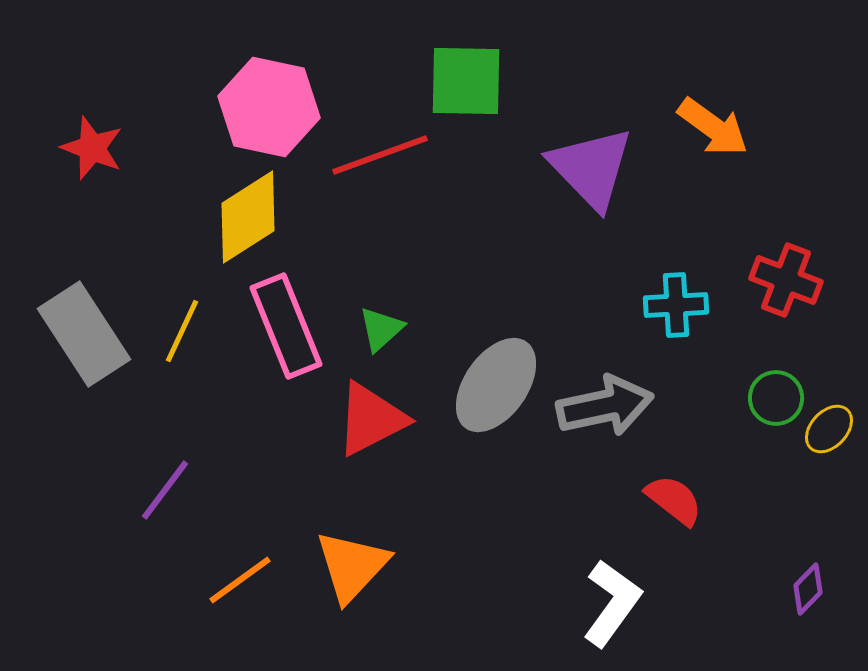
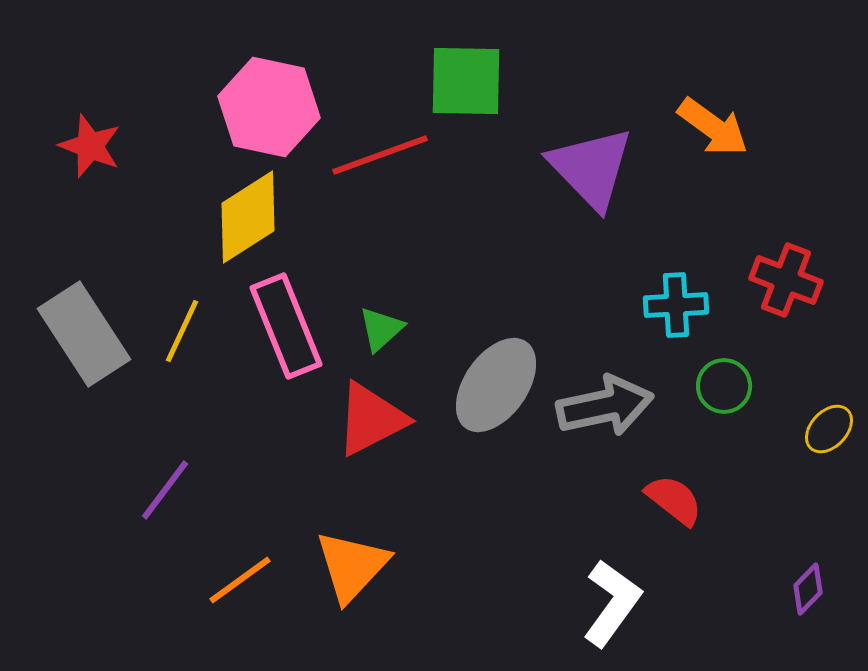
red star: moved 2 px left, 2 px up
green circle: moved 52 px left, 12 px up
